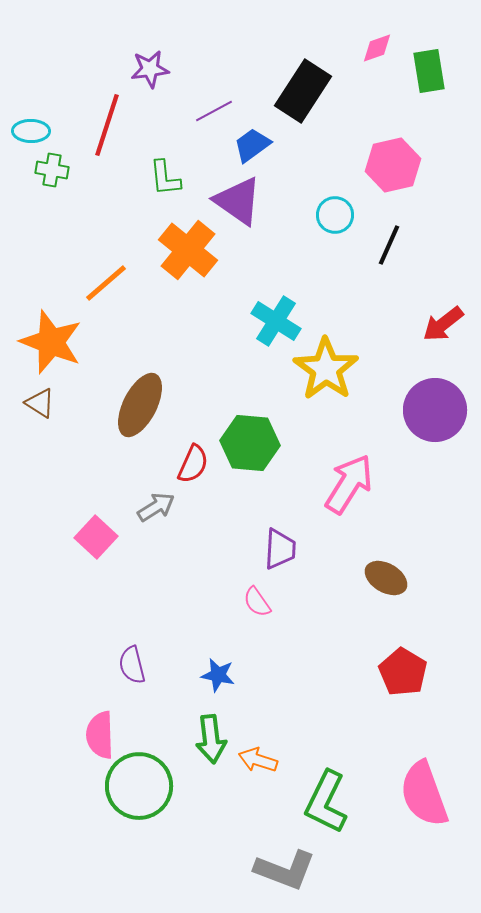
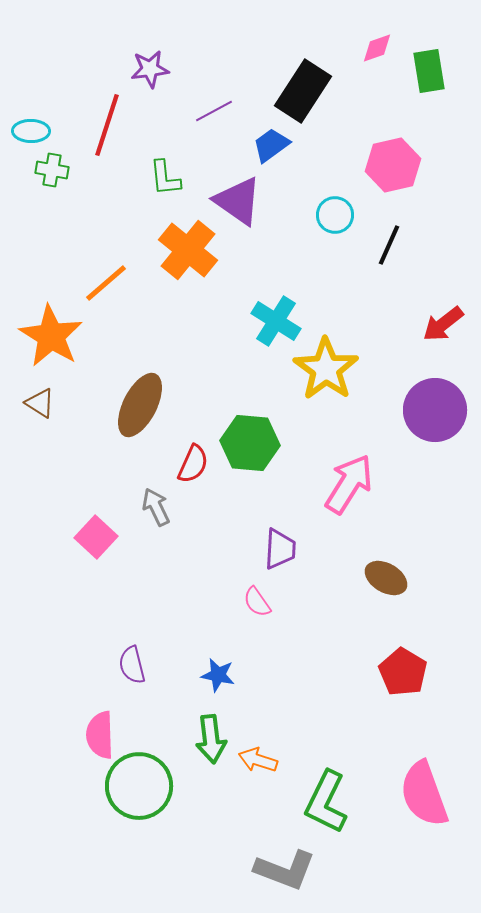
blue trapezoid at (252, 145): moved 19 px right
orange star at (51, 342): moved 6 px up; rotated 10 degrees clockwise
gray arrow at (156, 507): rotated 84 degrees counterclockwise
